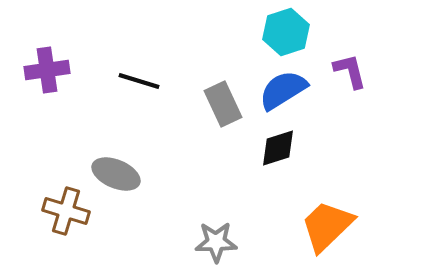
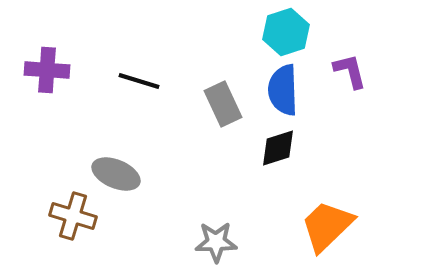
purple cross: rotated 12 degrees clockwise
blue semicircle: rotated 60 degrees counterclockwise
brown cross: moved 7 px right, 5 px down
